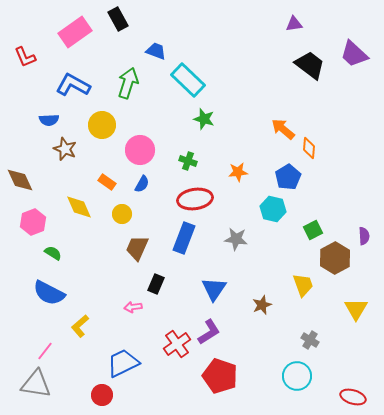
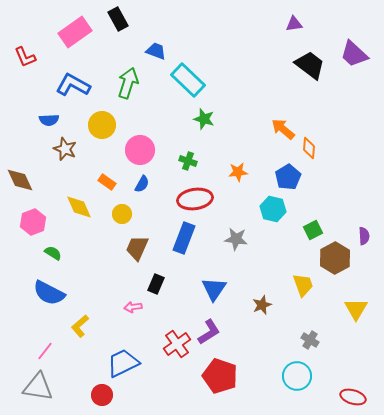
gray triangle at (36, 384): moved 2 px right, 3 px down
